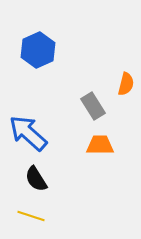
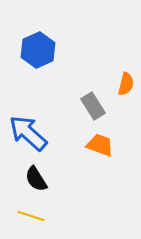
orange trapezoid: rotated 20 degrees clockwise
